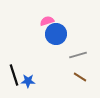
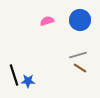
blue circle: moved 24 px right, 14 px up
brown line: moved 9 px up
